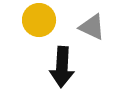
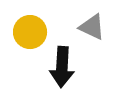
yellow circle: moved 9 px left, 12 px down
